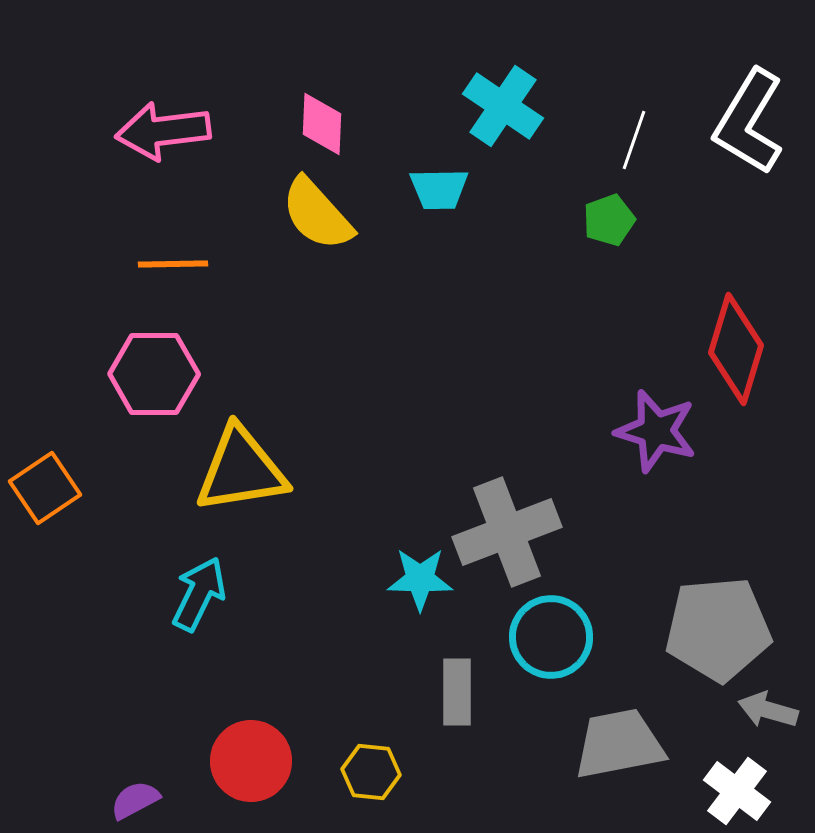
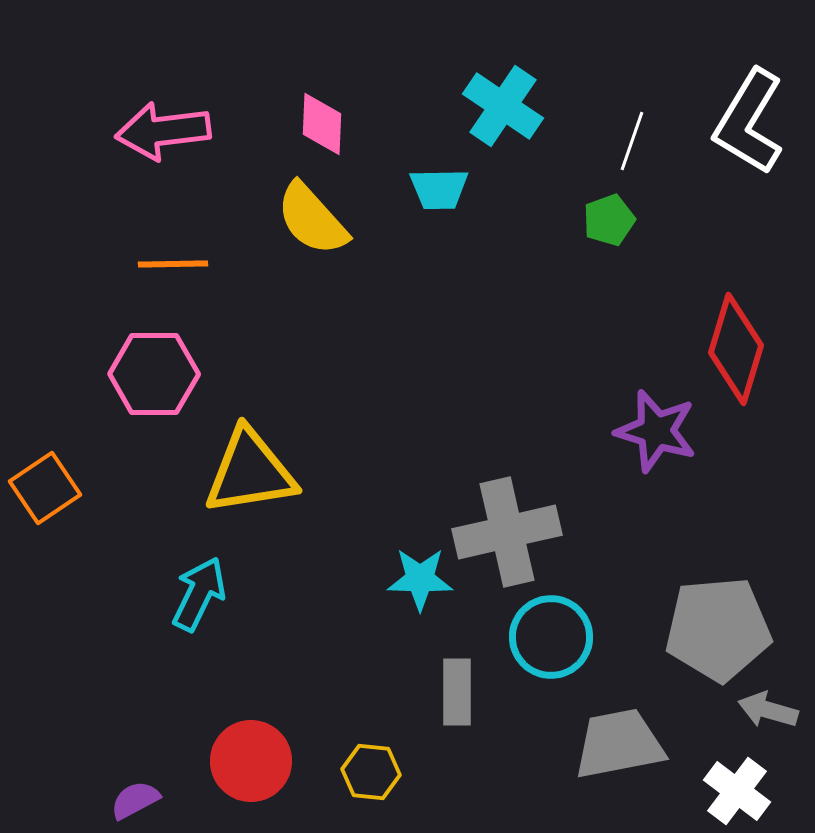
white line: moved 2 px left, 1 px down
yellow semicircle: moved 5 px left, 5 px down
yellow triangle: moved 9 px right, 2 px down
gray cross: rotated 8 degrees clockwise
